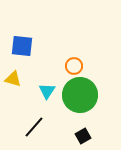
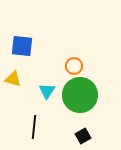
black line: rotated 35 degrees counterclockwise
